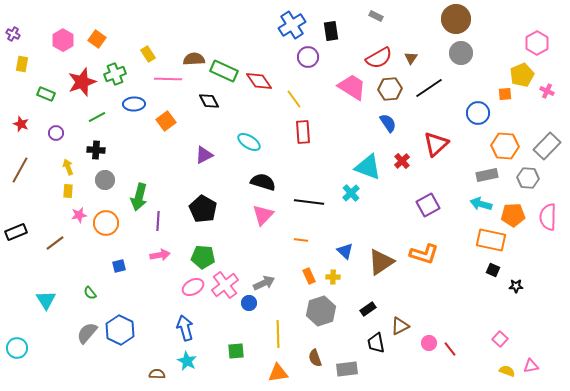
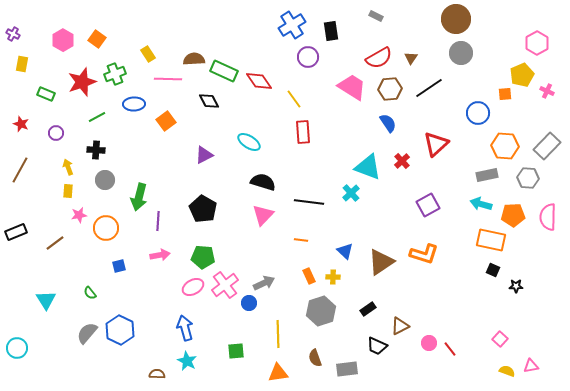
orange circle at (106, 223): moved 5 px down
black trapezoid at (376, 343): moved 1 px right, 3 px down; rotated 55 degrees counterclockwise
